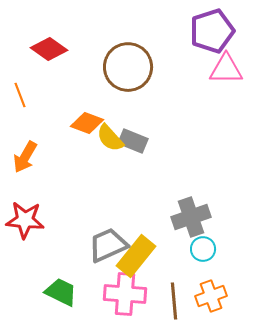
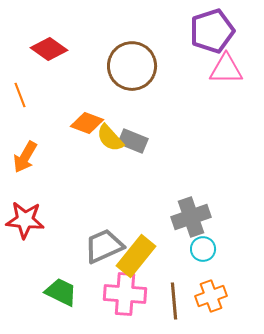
brown circle: moved 4 px right, 1 px up
gray trapezoid: moved 4 px left, 1 px down
